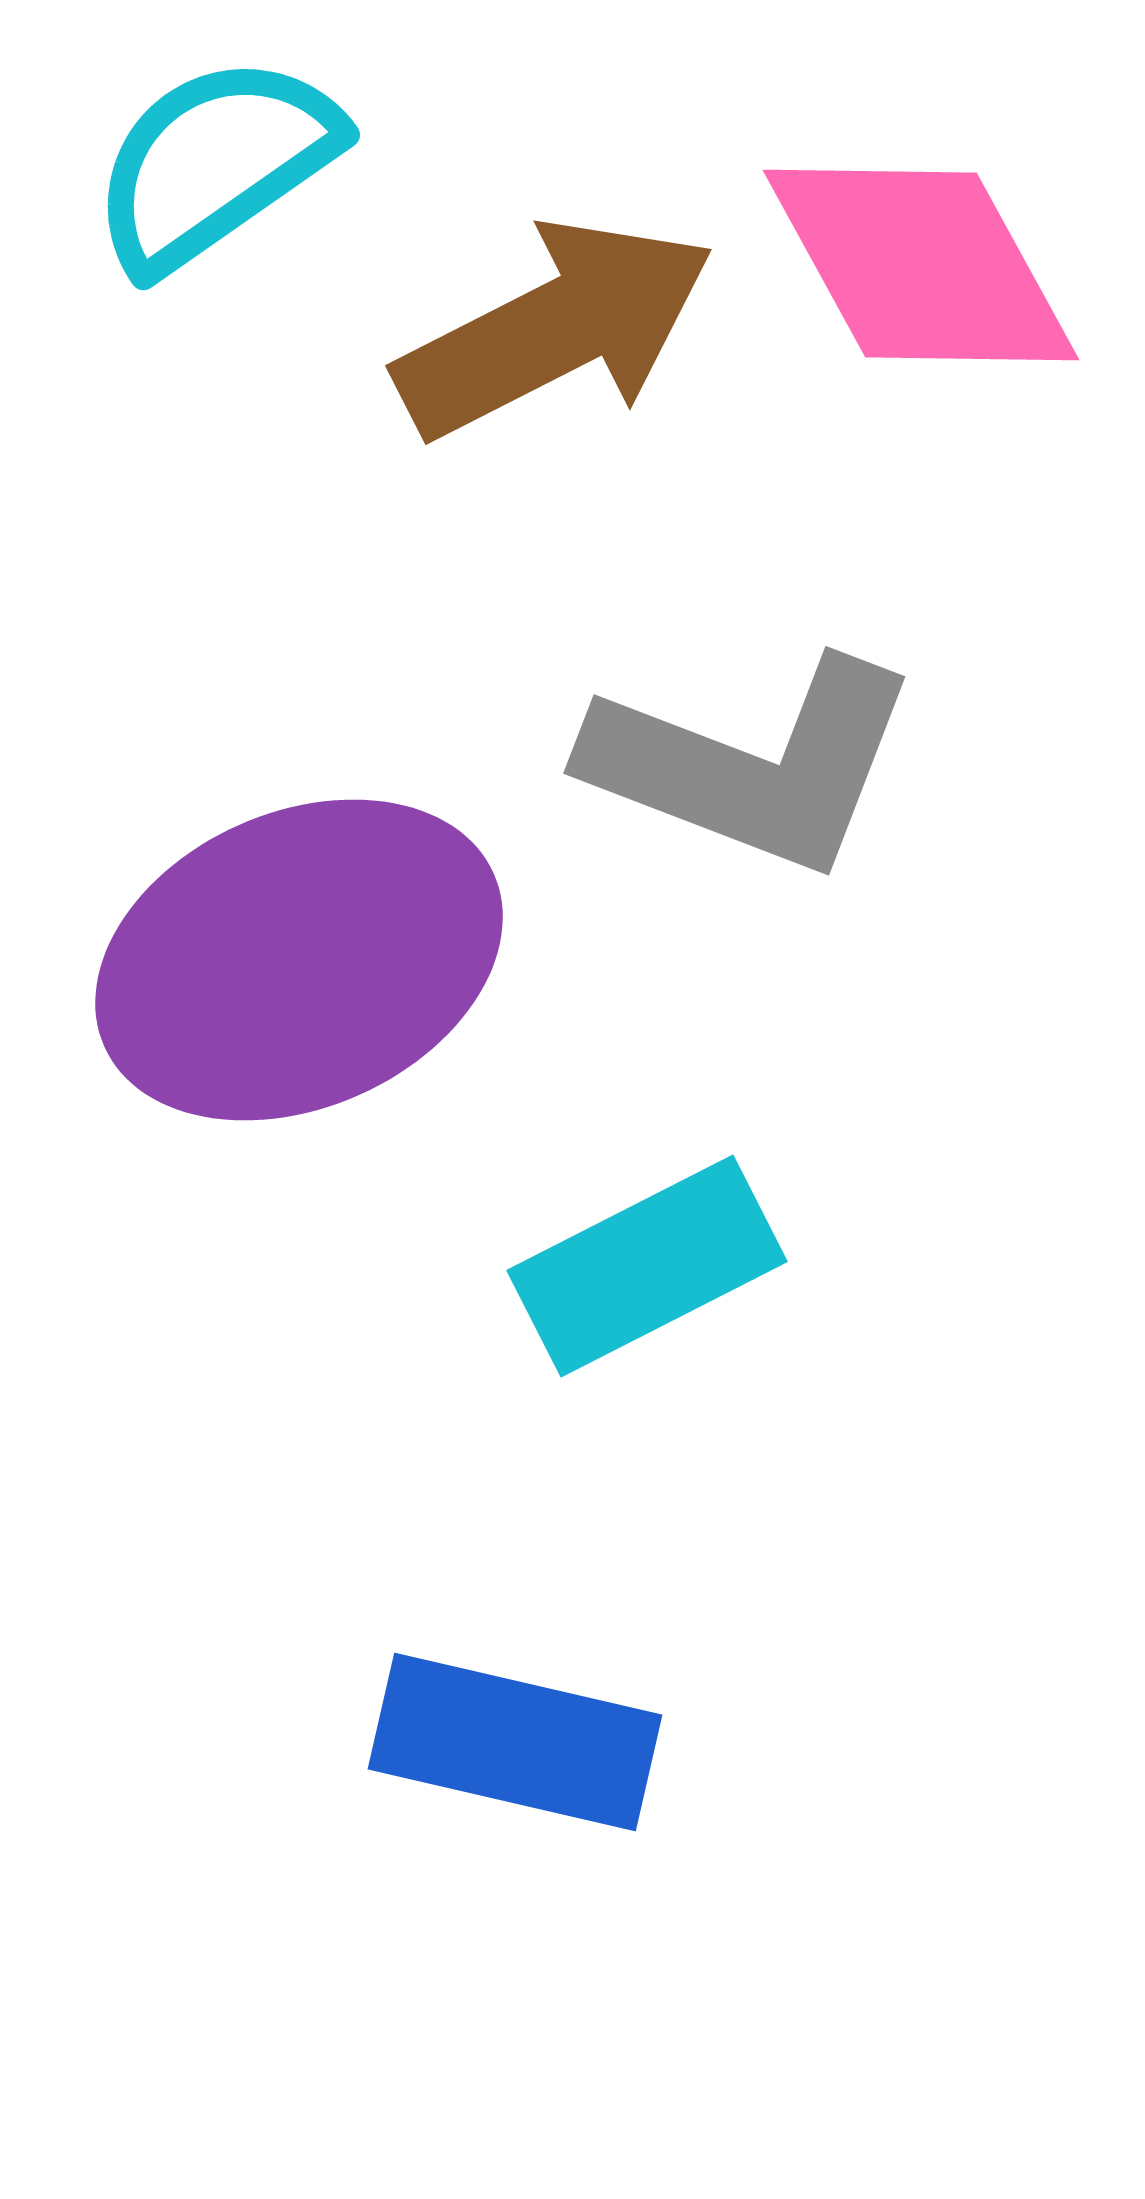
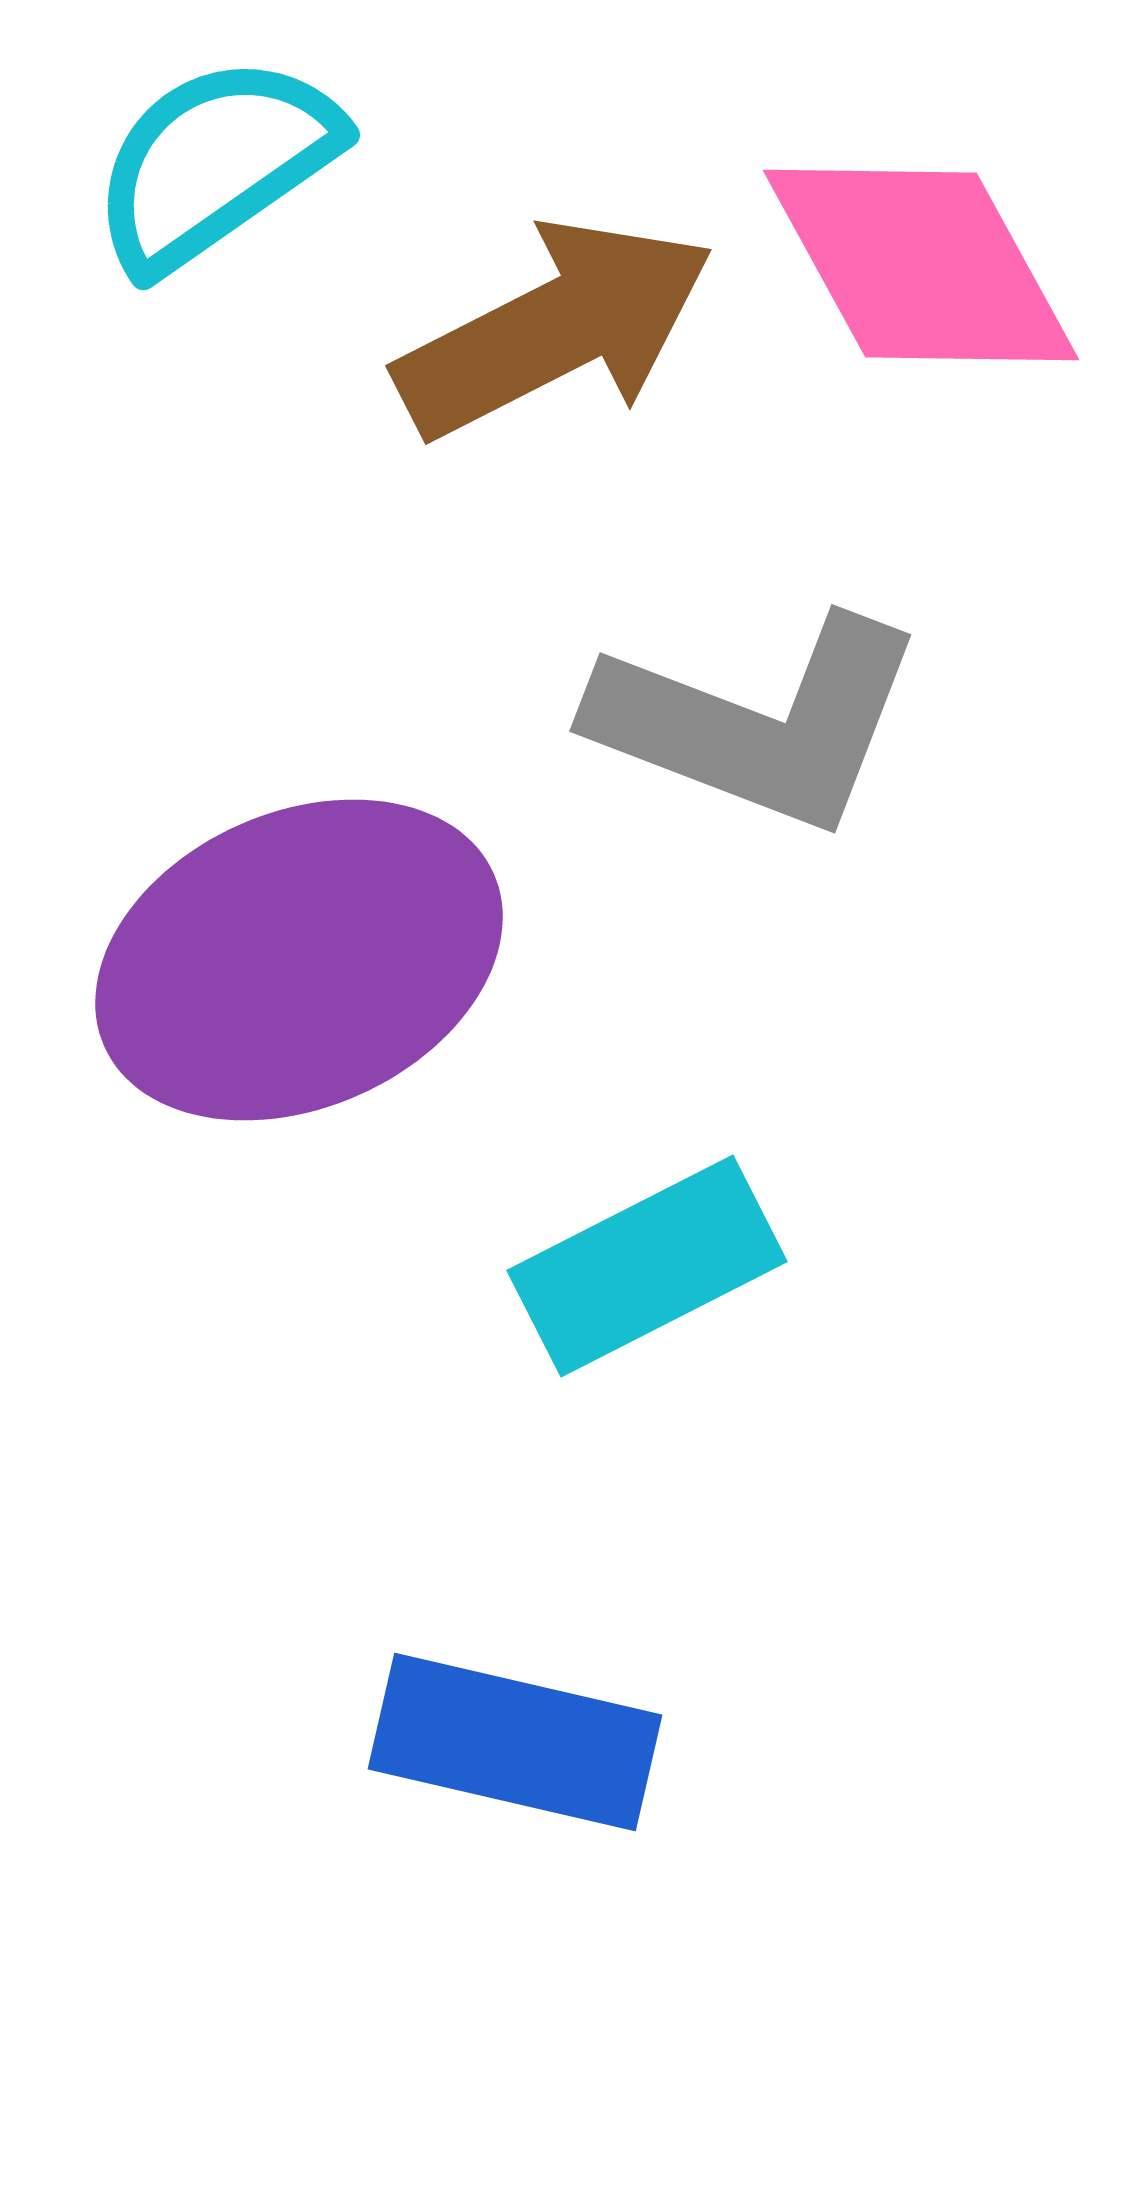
gray L-shape: moved 6 px right, 42 px up
